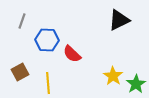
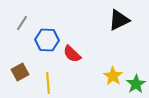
gray line: moved 2 px down; rotated 14 degrees clockwise
